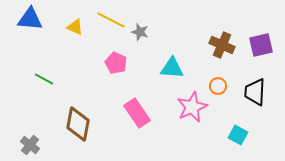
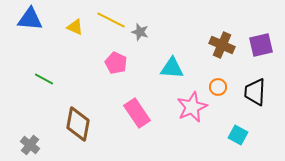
orange circle: moved 1 px down
